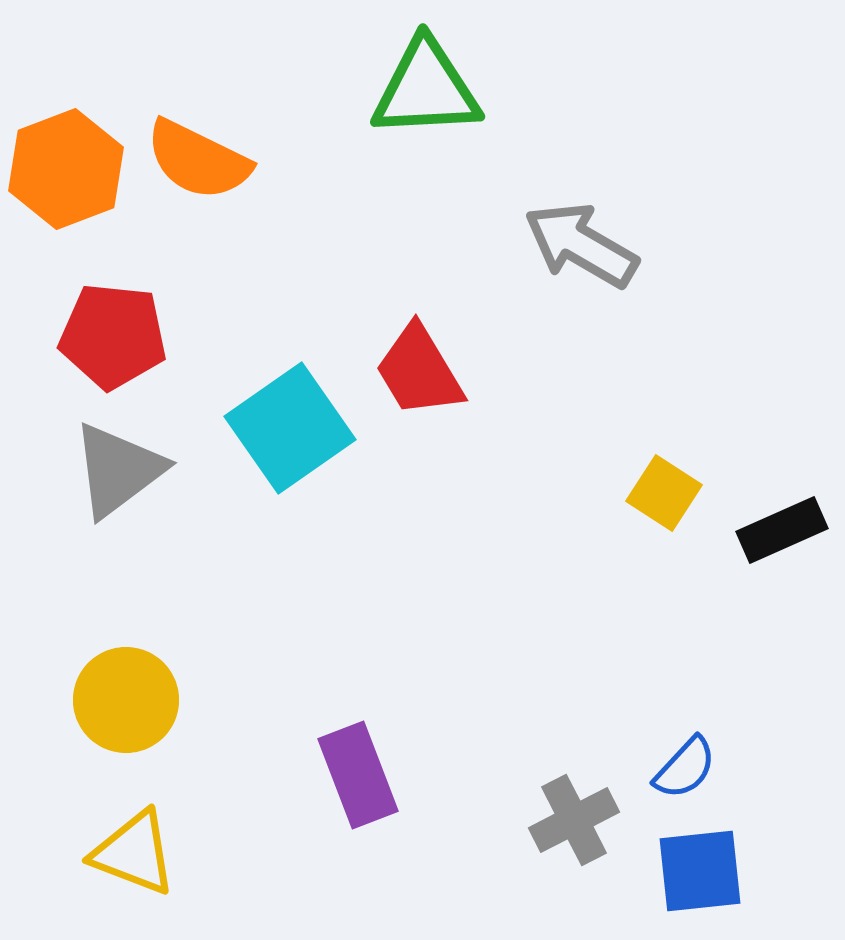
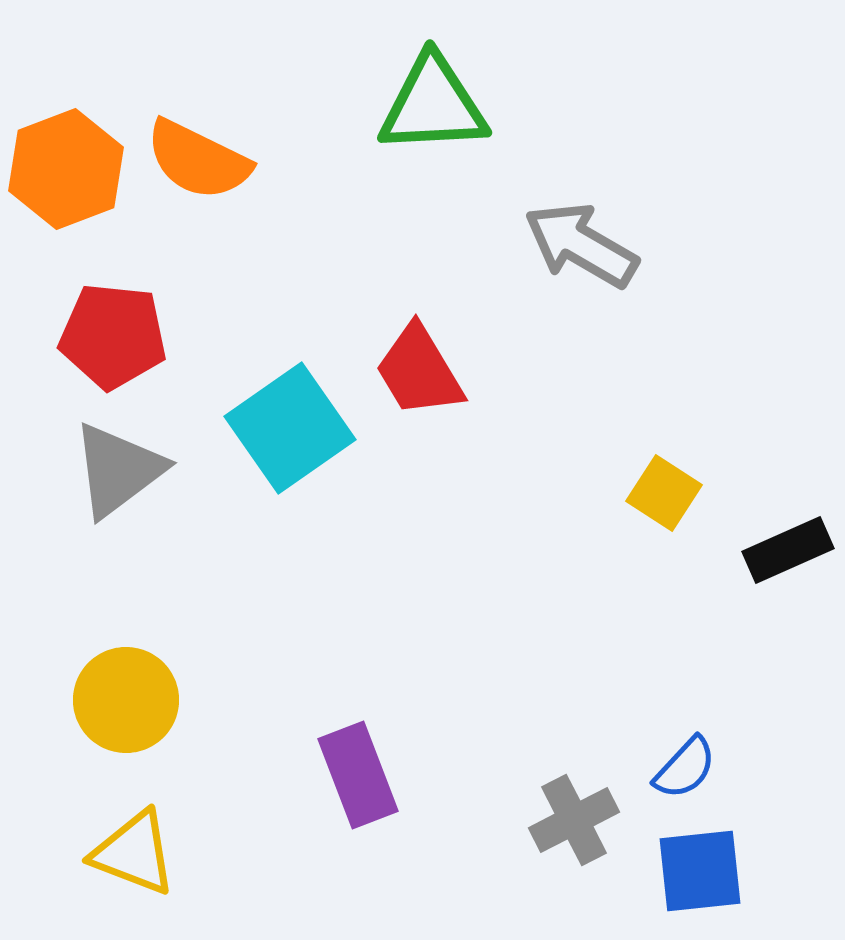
green triangle: moved 7 px right, 16 px down
black rectangle: moved 6 px right, 20 px down
